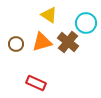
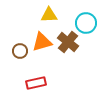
yellow triangle: rotated 36 degrees counterclockwise
brown circle: moved 4 px right, 7 px down
red rectangle: rotated 36 degrees counterclockwise
